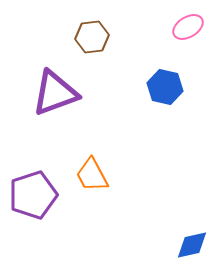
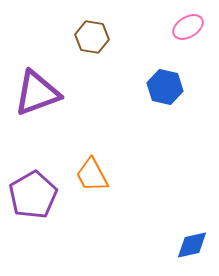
brown hexagon: rotated 16 degrees clockwise
purple triangle: moved 18 px left
purple pentagon: rotated 12 degrees counterclockwise
